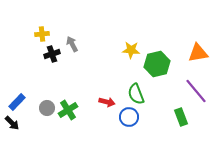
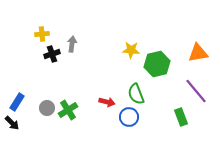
gray arrow: rotated 35 degrees clockwise
blue rectangle: rotated 12 degrees counterclockwise
